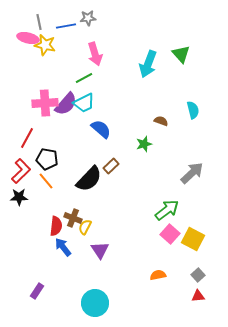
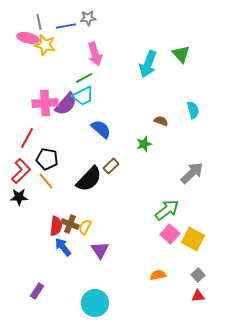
cyan trapezoid: moved 1 px left, 7 px up
brown cross: moved 3 px left, 6 px down
